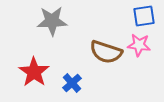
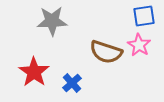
pink star: rotated 25 degrees clockwise
